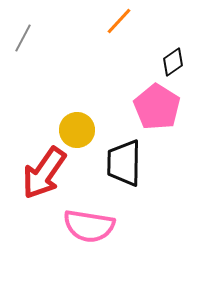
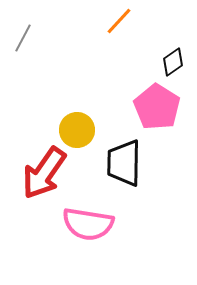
pink semicircle: moved 1 px left, 2 px up
